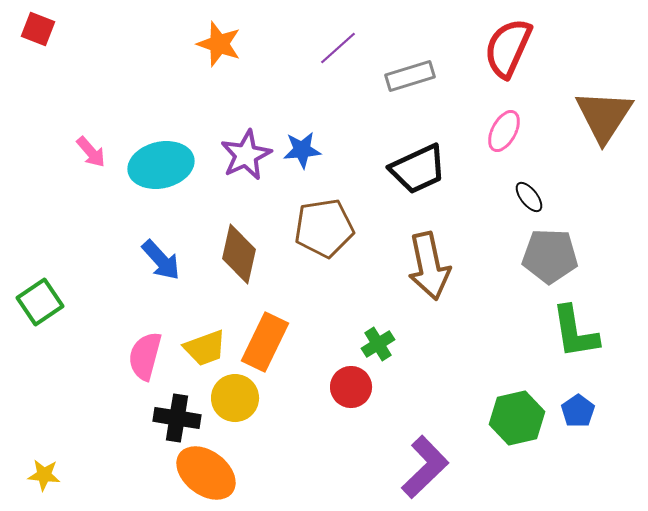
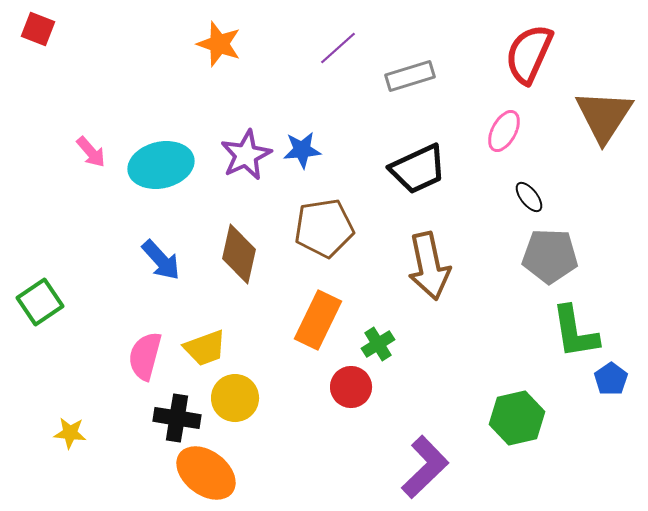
red semicircle: moved 21 px right, 6 px down
orange rectangle: moved 53 px right, 22 px up
blue pentagon: moved 33 px right, 32 px up
yellow star: moved 26 px right, 42 px up
